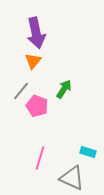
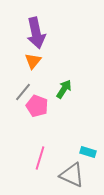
gray line: moved 2 px right, 1 px down
gray triangle: moved 3 px up
